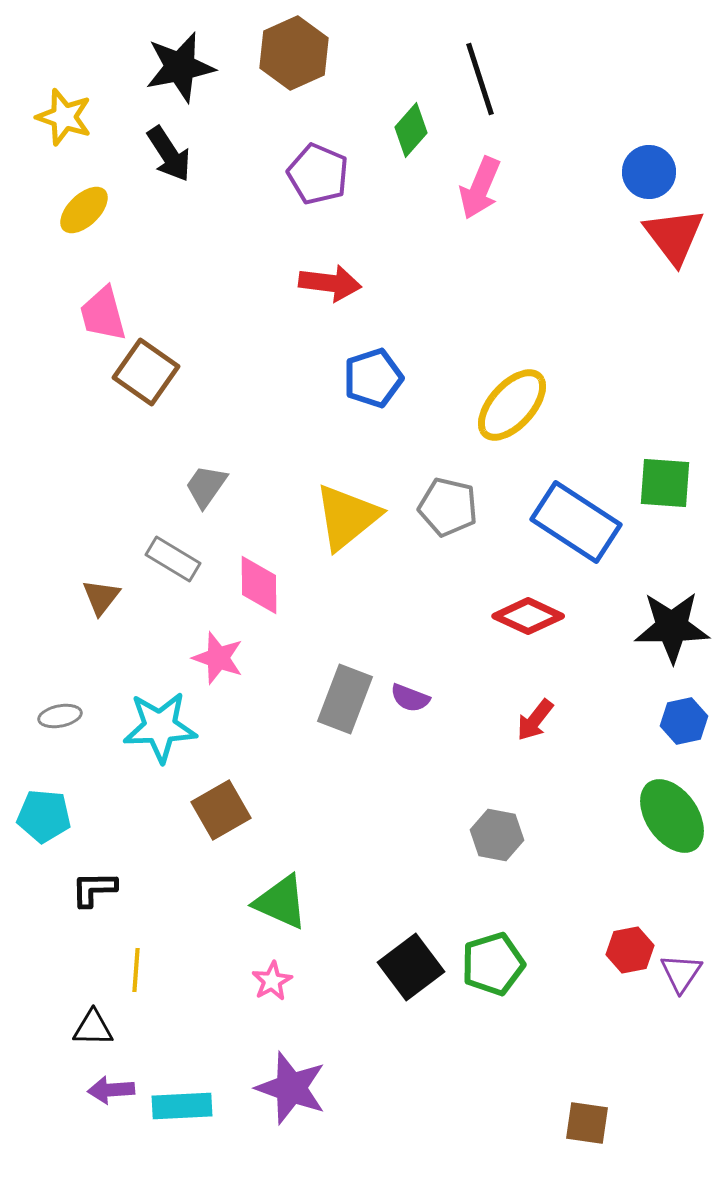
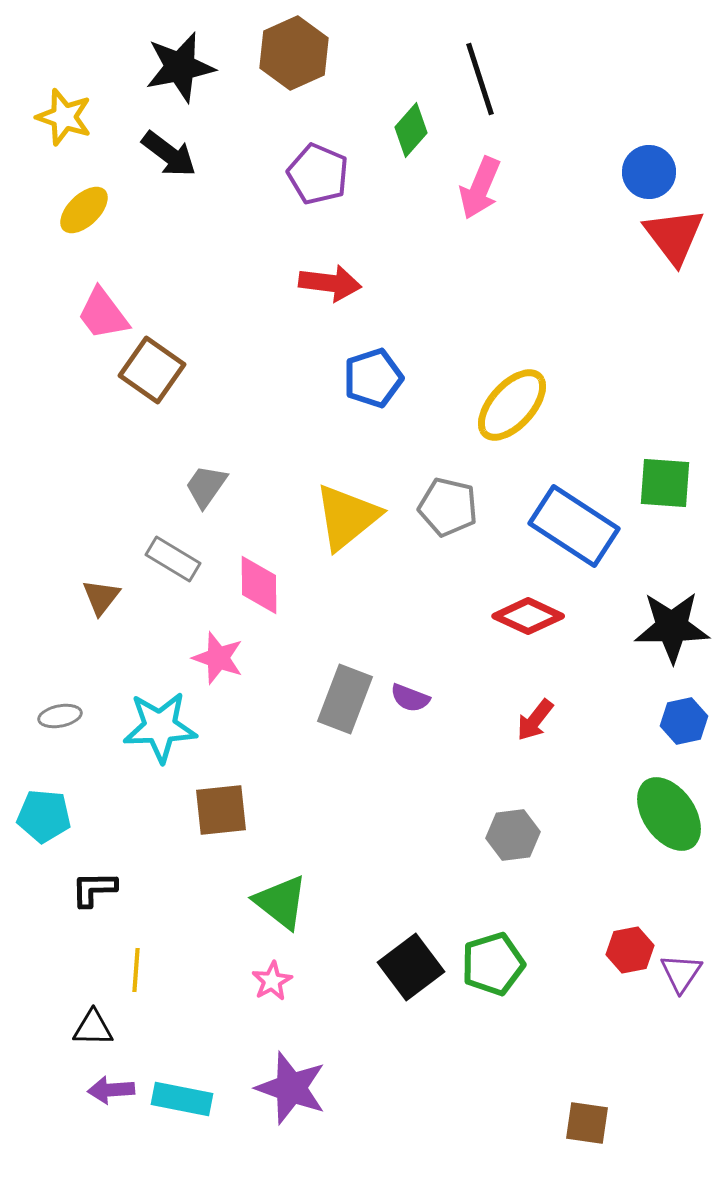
black arrow at (169, 154): rotated 20 degrees counterclockwise
pink trapezoid at (103, 314): rotated 22 degrees counterclockwise
brown square at (146, 372): moved 6 px right, 2 px up
blue rectangle at (576, 522): moved 2 px left, 4 px down
brown square at (221, 810): rotated 24 degrees clockwise
green ellipse at (672, 816): moved 3 px left, 2 px up
gray hexagon at (497, 835): moved 16 px right; rotated 18 degrees counterclockwise
green triangle at (281, 902): rotated 14 degrees clockwise
cyan rectangle at (182, 1106): moved 7 px up; rotated 14 degrees clockwise
